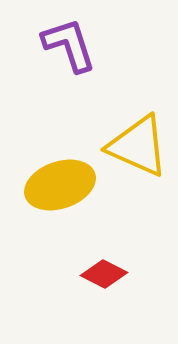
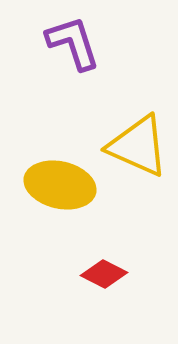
purple L-shape: moved 4 px right, 2 px up
yellow ellipse: rotated 32 degrees clockwise
